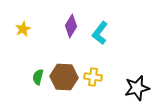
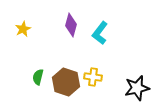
purple diamond: moved 1 px up; rotated 15 degrees counterclockwise
brown hexagon: moved 2 px right, 5 px down; rotated 16 degrees clockwise
